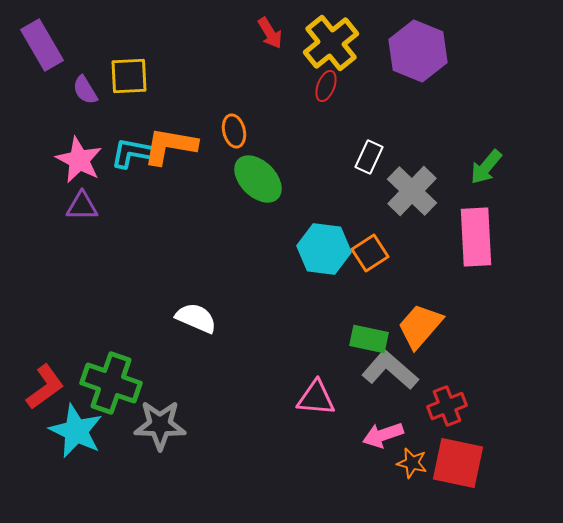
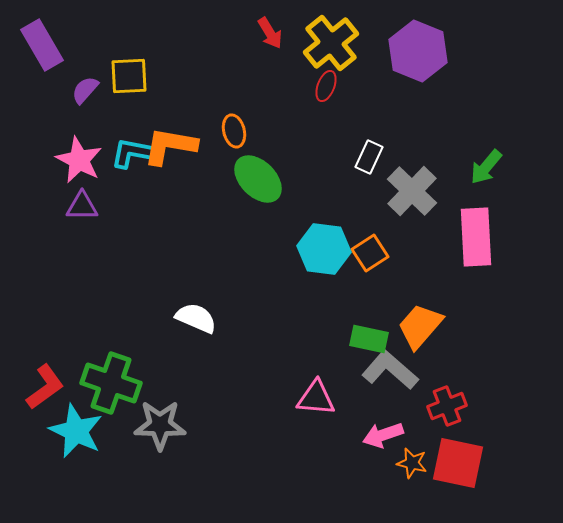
purple semicircle: rotated 72 degrees clockwise
